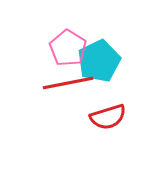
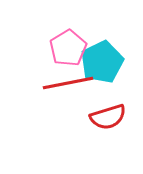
pink pentagon: rotated 9 degrees clockwise
cyan pentagon: moved 3 px right, 1 px down
